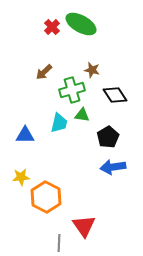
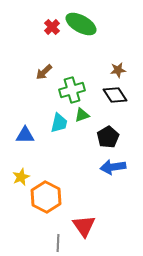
brown star: moved 26 px right; rotated 21 degrees counterclockwise
green triangle: rotated 28 degrees counterclockwise
yellow star: rotated 18 degrees counterclockwise
gray line: moved 1 px left
